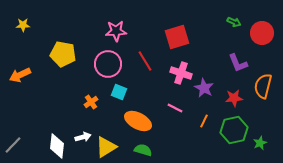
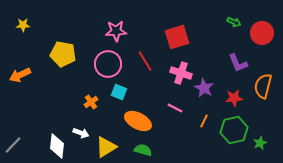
white arrow: moved 2 px left, 4 px up; rotated 35 degrees clockwise
